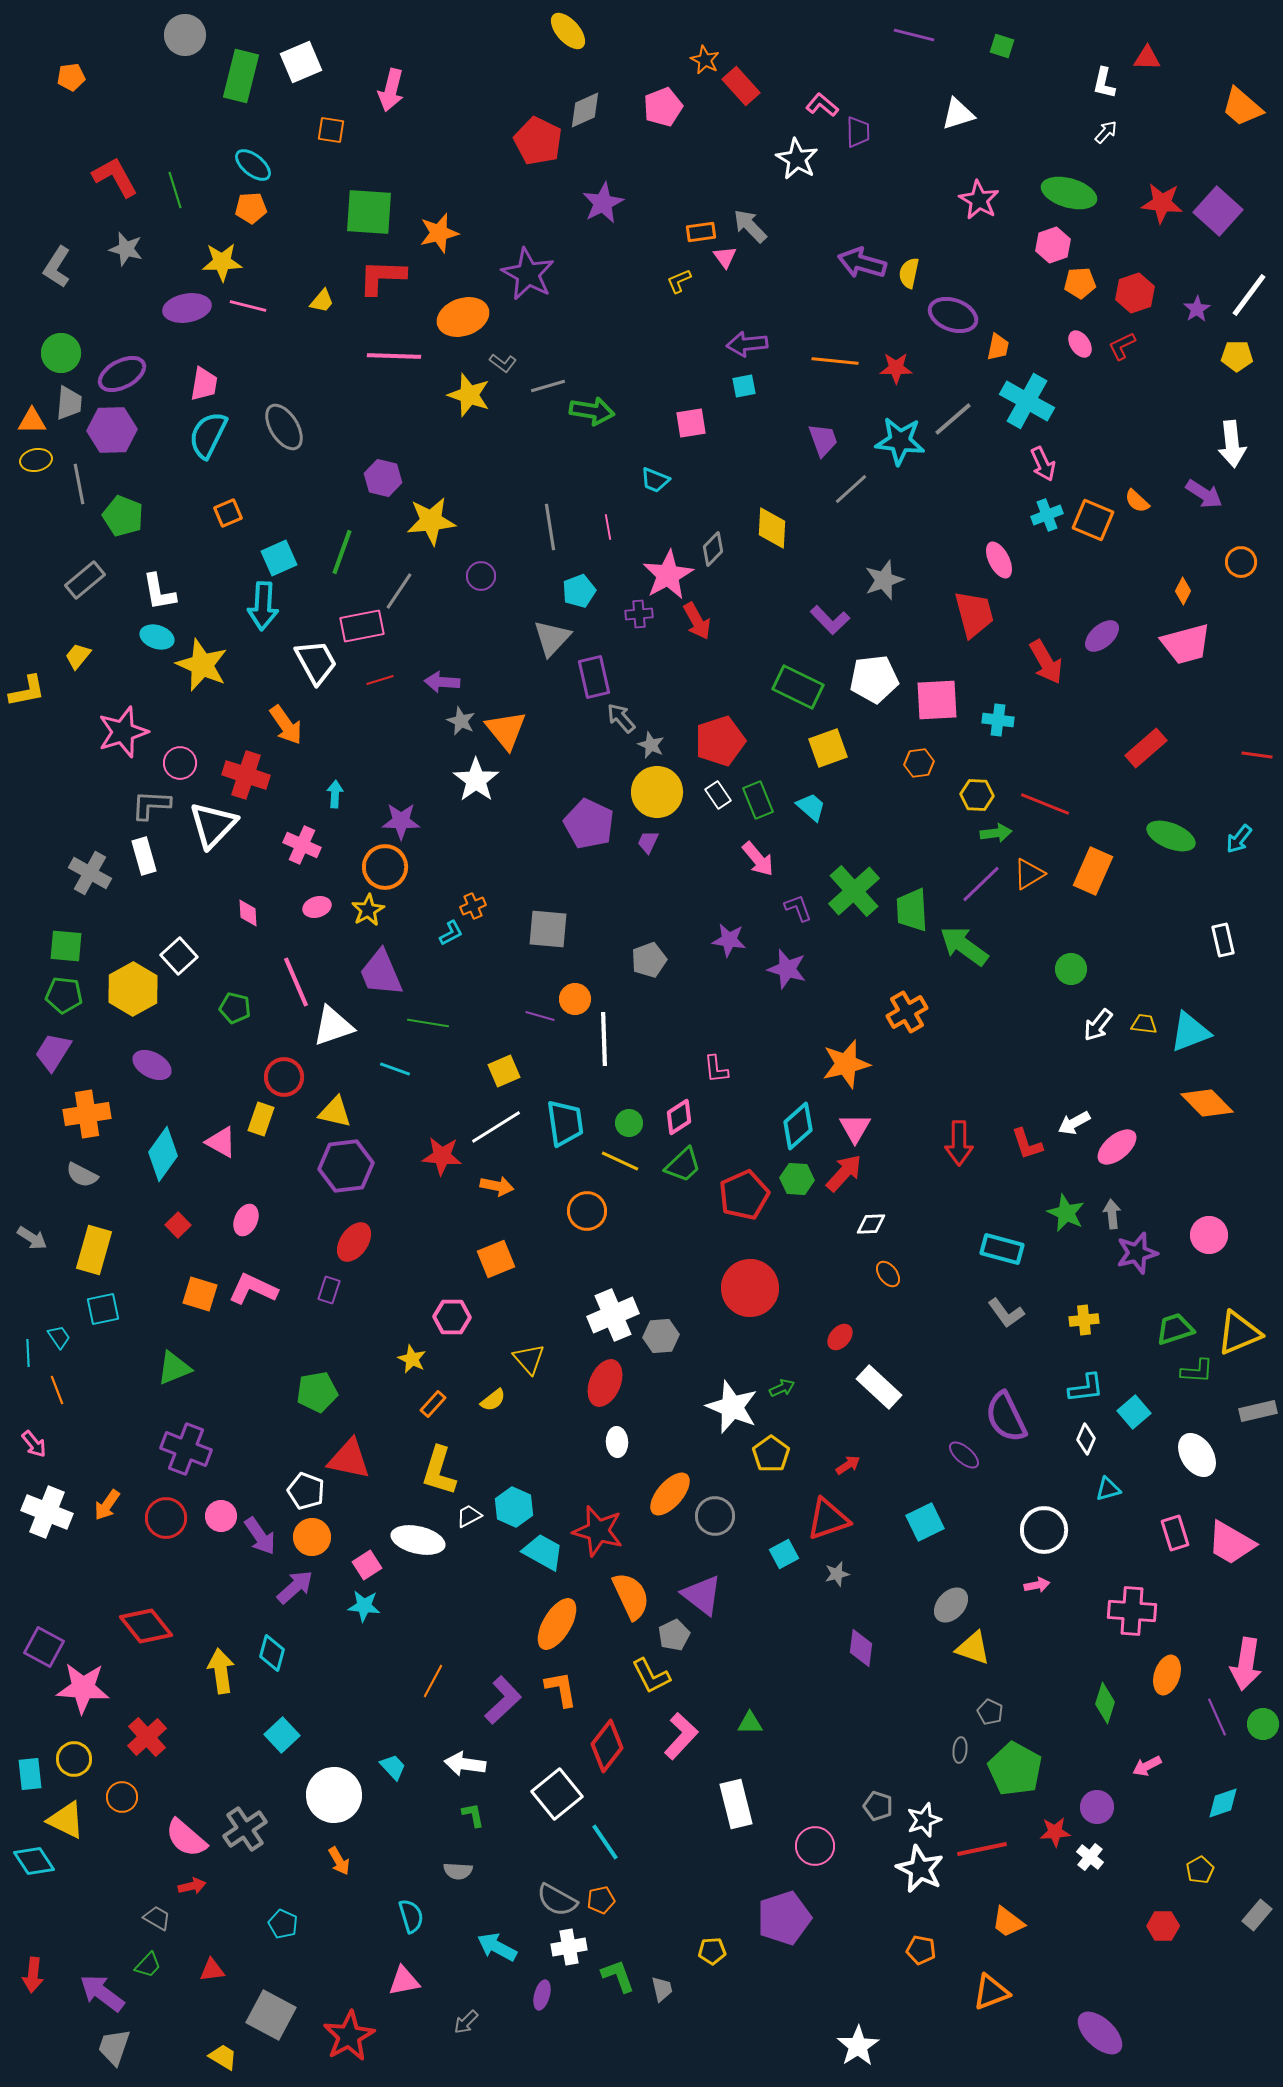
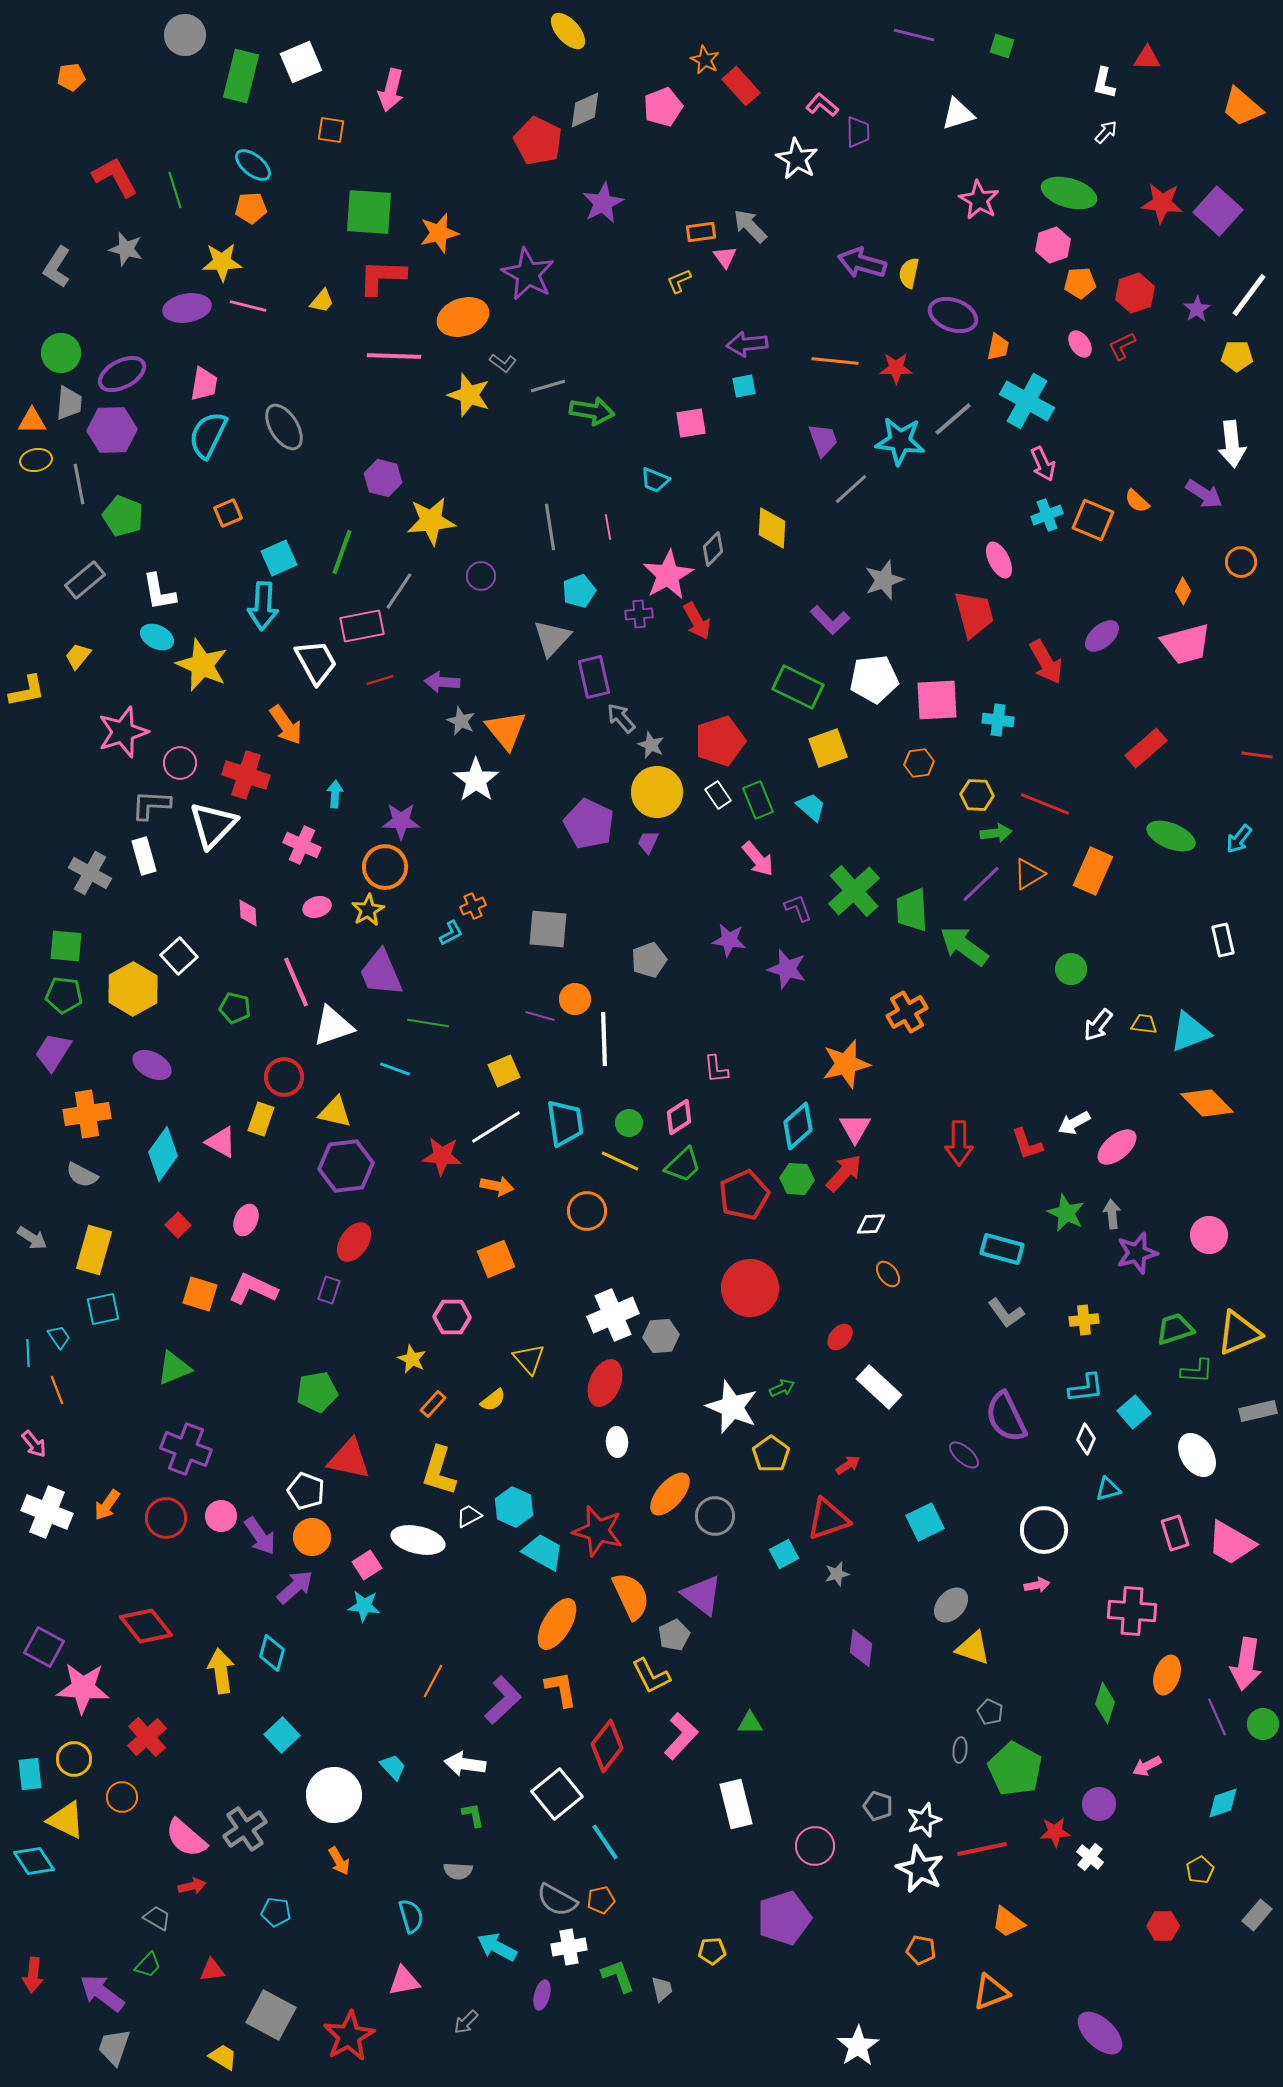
cyan ellipse at (157, 637): rotated 8 degrees clockwise
purple circle at (1097, 1807): moved 2 px right, 3 px up
cyan pentagon at (283, 1924): moved 7 px left, 12 px up; rotated 16 degrees counterclockwise
